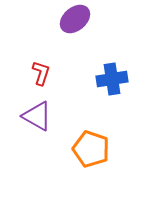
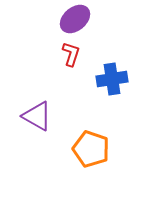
red L-shape: moved 30 px right, 19 px up
